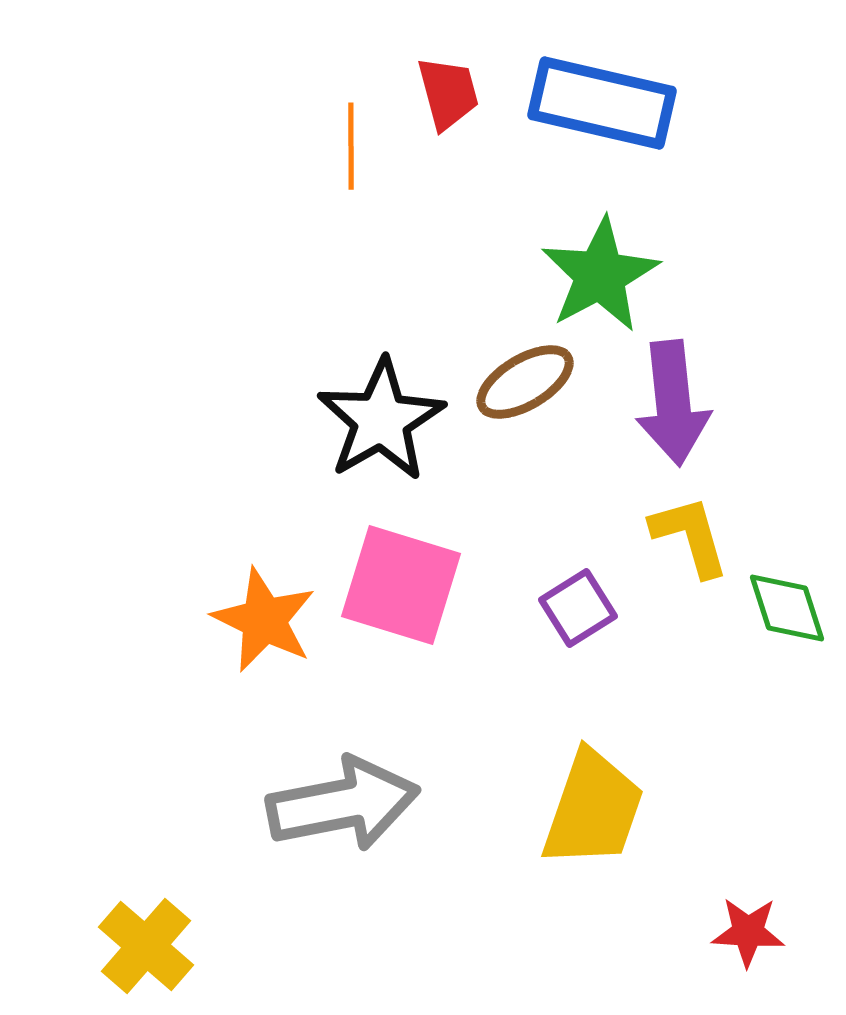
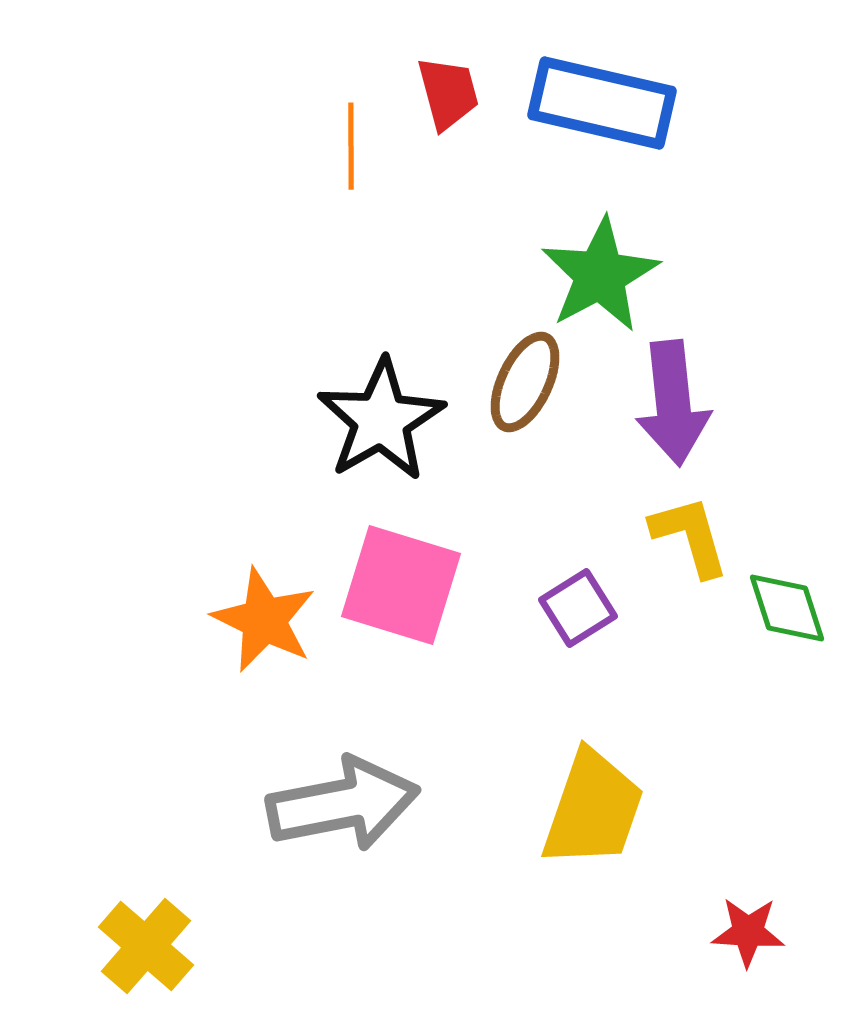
brown ellipse: rotated 34 degrees counterclockwise
